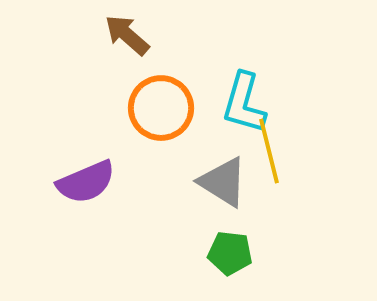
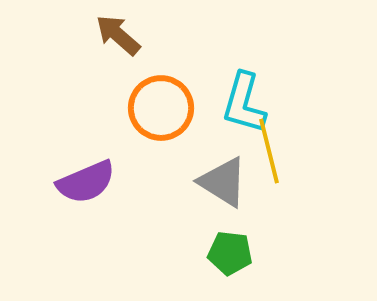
brown arrow: moved 9 px left
